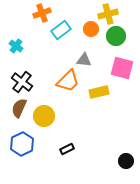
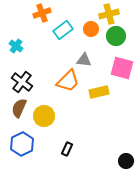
yellow cross: moved 1 px right
cyan rectangle: moved 2 px right
black rectangle: rotated 40 degrees counterclockwise
